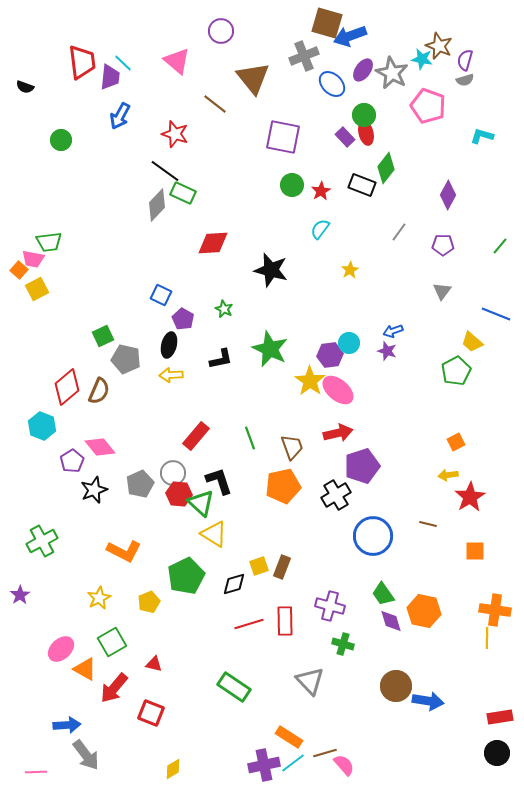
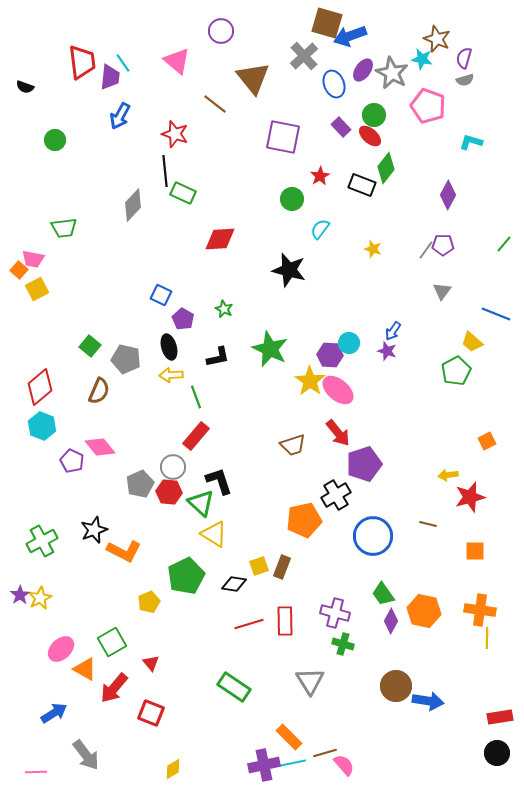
brown star at (439, 46): moved 2 px left, 7 px up
gray cross at (304, 56): rotated 20 degrees counterclockwise
purple semicircle at (465, 60): moved 1 px left, 2 px up
cyan line at (123, 63): rotated 12 degrees clockwise
blue ellipse at (332, 84): moved 2 px right; rotated 24 degrees clockwise
green circle at (364, 115): moved 10 px right
red ellipse at (366, 133): moved 4 px right, 3 px down; rotated 35 degrees counterclockwise
cyan L-shape at (482, 136): moved 11 px left, 6 px down
purple rectangle at (345, 137): moved 4 px left, 10 px up
green circle at (61, 140): moved 6 px left
black line at (165, 171): rotated 48 degrees clockwise
green circle at (292, 185): moved 14 px down
red star at (321, 191): moved 1 px left, 15 px up
gray diamond at (157, 205): moved 24 px left
gray line at (399, 232): moved 27 px right, 18 px down
green trapezoid at (49, 242): moved 15 px right, 14 px up
red diamond at (213, 243): moved 7 px right, 4 px up
green line at (500, 246): moved 4 px right, 2 px up
black star at (271, 270): moved 18 px right
yellow star at (350, 270): moved 23 px right, 21 px up; rotated 24 degrees counterclockwise
blue arrow at (393, 331): rotated 36 degrees counterclockwise
green square at (103, 336): moved 13 px left, 10 px down; rotated 25 degrees counterclockwise
black ellipse at (169, 345): moved 2 px down; rotated 30 degrees counterclockwise
purple hexagon at (330, 355): rotated 10 degrees clockwise
black L-shape at (221, 359): moved 3 px left, 2 px up
red diamond at (67, 387): moved 27 px left
red arrow at (338, 433): rotated 64 degrees clockwise
green line at (250, 438): moved 54 px left, 41 px up
orange square at (456, 442): moved 31 px right, 1 px up
brown trapezoid at (292, 447): moved 1 px right, 2 px up; rotated 92 degrees clockwise
purple pentagon at (72, 461): rotated 15 degrees counterclockwise
purple pentagon at (362, 466): moved 2 px right, 2 px up
gray circle at (173, 473): moved 6 px up
orange pentagon at (283, 486): moved 21 px right, 34 px down
black star at (94, 490): moved 40 px down
red hexagon at (179, 494): moved 10 px left, 2 px up
red star at (470, 497): rotated 16 degrees clockwise
black diamond at (234, 584): rotated 25 degrees clockwise
yellow star at (99, 598): moved 59 px left
purple cross at (330, 606): moved 5 px right, 7 px down
orange cross at (495, 610): moved 15 px left
purple diamond at (391, 621): rotated 45 degrees clockwise
red triangle at (154, 664): moved 3 px left, 1 px up; rotated 36 degrees clockwise
gray triangle at (310, 681): rotated 12 degrees clockwise
blue arrow at (67, 725): moved 13 px left, 12 px up; rotated 28 degrees counterclockwise
orange rectangle at (289, 737): rotated 12 degrees clockwise
cyan line at (293, 763): rotated 25 degrees clockwise
